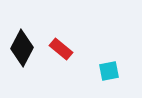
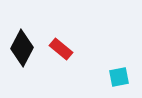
cyan square: moved 10 px right, 6 px down
